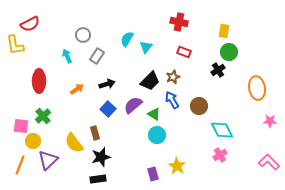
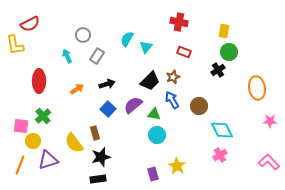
green triangle: rotated 24 degrees counterclockwise
purple triangle: rotated 25 degrees clockwise
